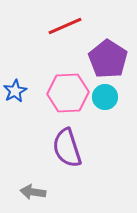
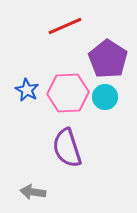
blue star: moved 12 px right, 1 px up; rotated 15 degrees counterclockwise
